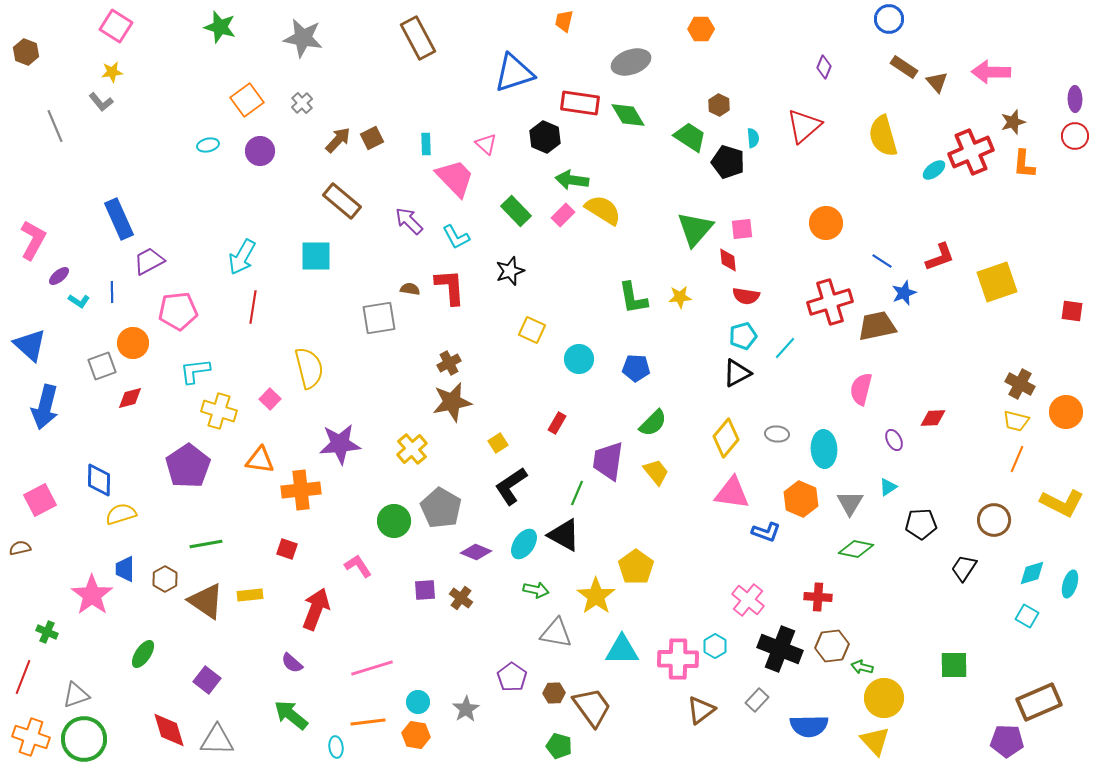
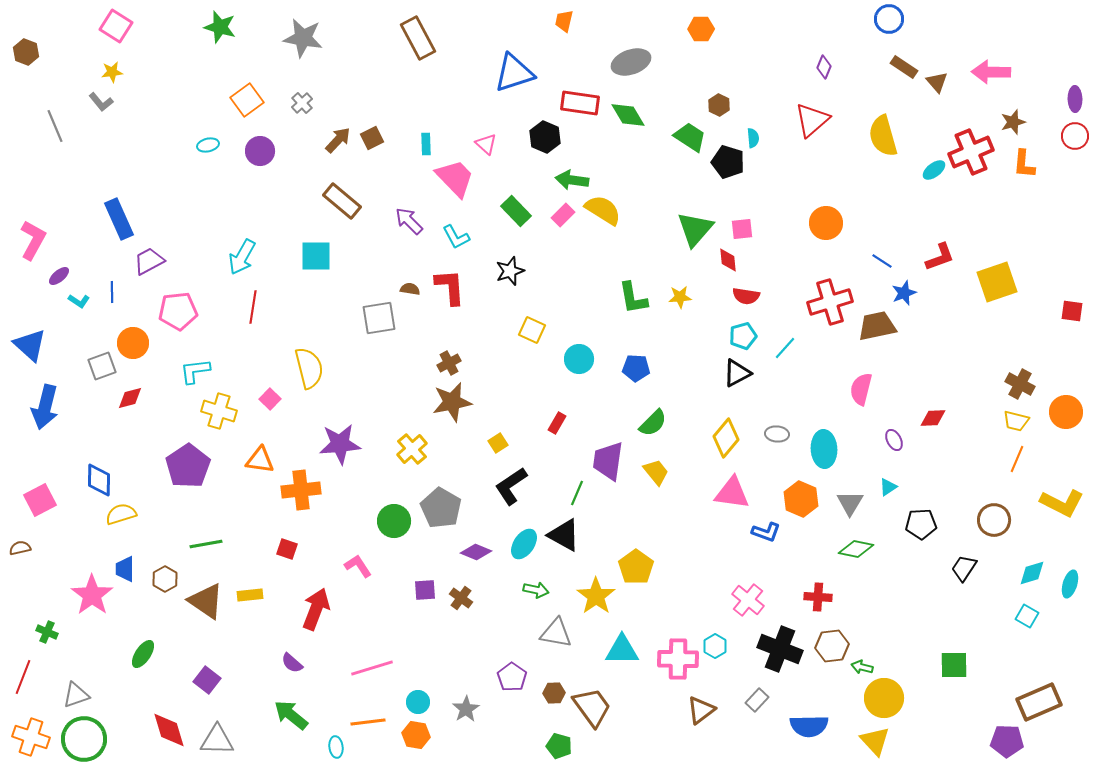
red triangle at (804, 126): moved 8 px right, 6 px up
